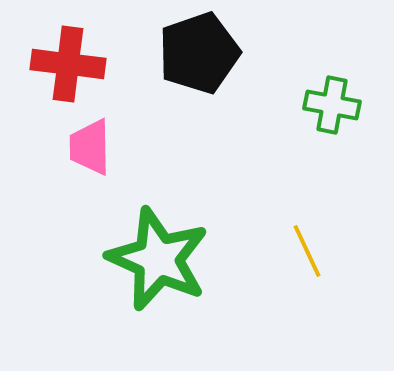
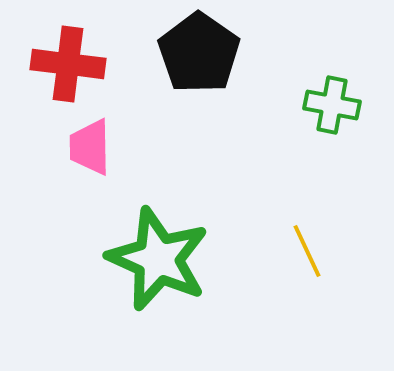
black pentagon: rotated 18 degrees counterclockwise
